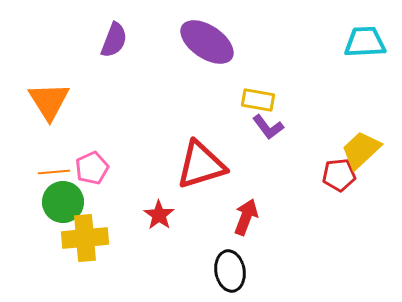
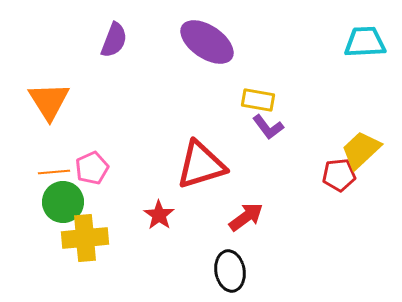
red arrow: rotated 33 degrees clockwise
